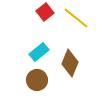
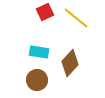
red square: rotated 12 degrees clockwise
cyan rectangle: rotated 48 degrees clockwise
brown diamond: rotated 20 degrees clockwise
